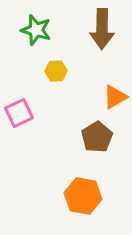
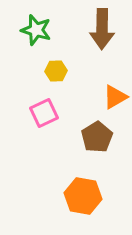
pink square: moved 25 px right
